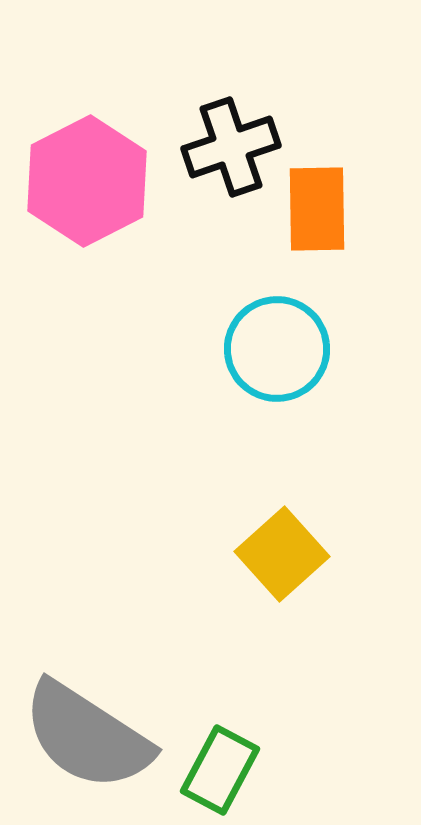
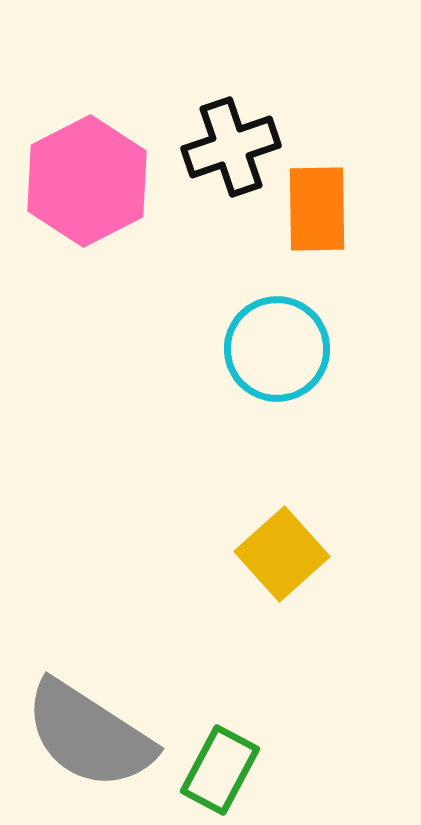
gray semicircle: moved 2 px right, 1 px up
